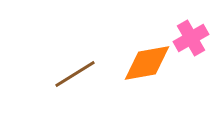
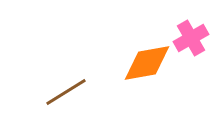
brown line: moved 9 px left, 18 px down
